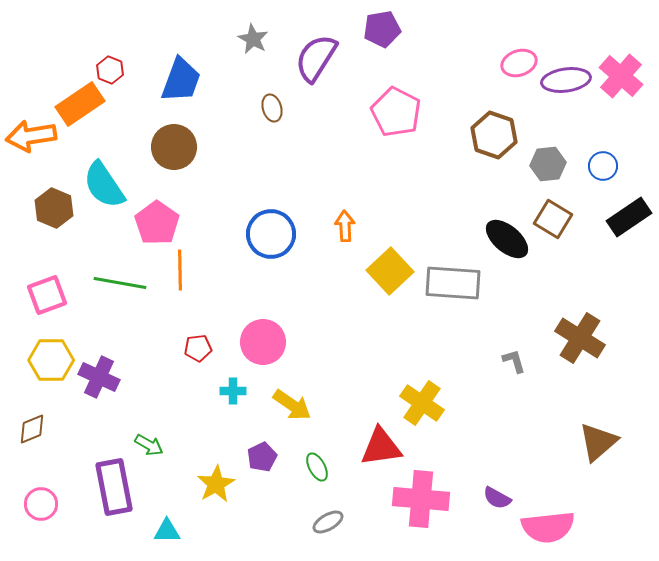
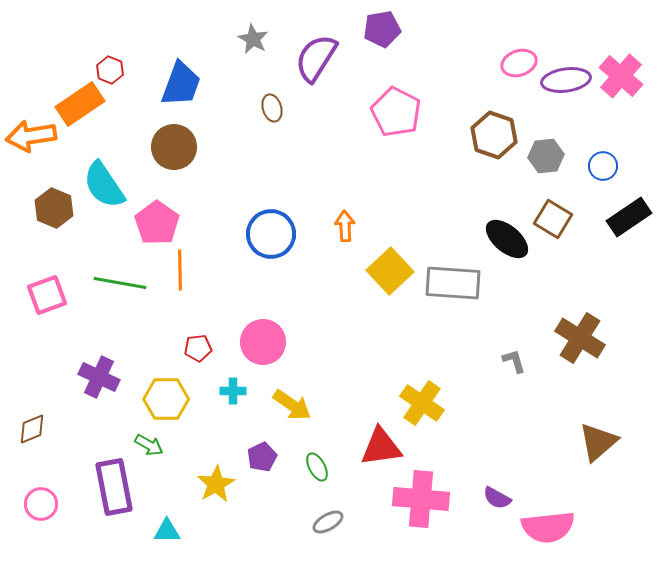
blue trapezoid at (181, 80): moved 4 px down
gray hexagon at (548, 164): moved 2 px left, 8 px up
yellow hexagon at (51, 360): moved 115 px right, 39 px down
